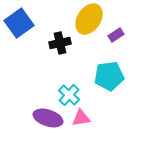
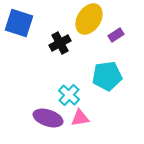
blue square: rotated 36 degrees counterclockwise
black cross: rotated 15 degrees counterclockwise
cyan pentagon: moved 2 px left
pink triangle: moved 1 px left
